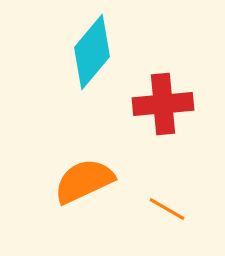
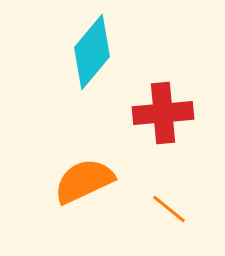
red cross: moved 9 px down
orange line: moved 2 px right; rotated 9 degrees clockwise
